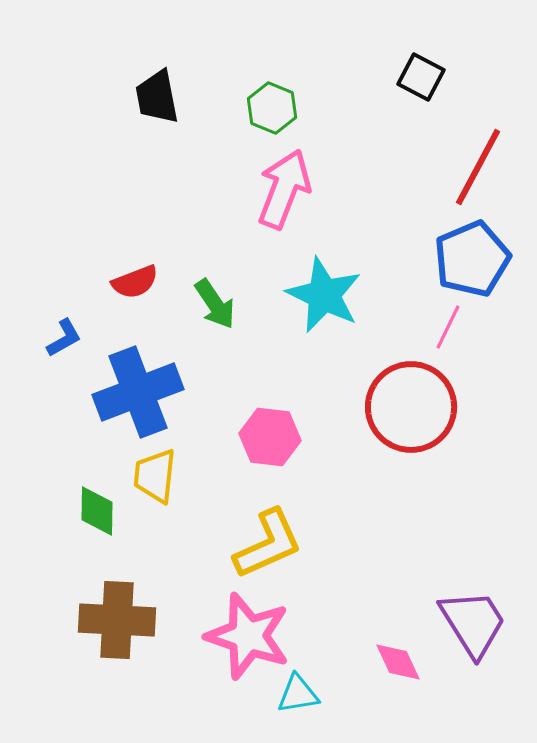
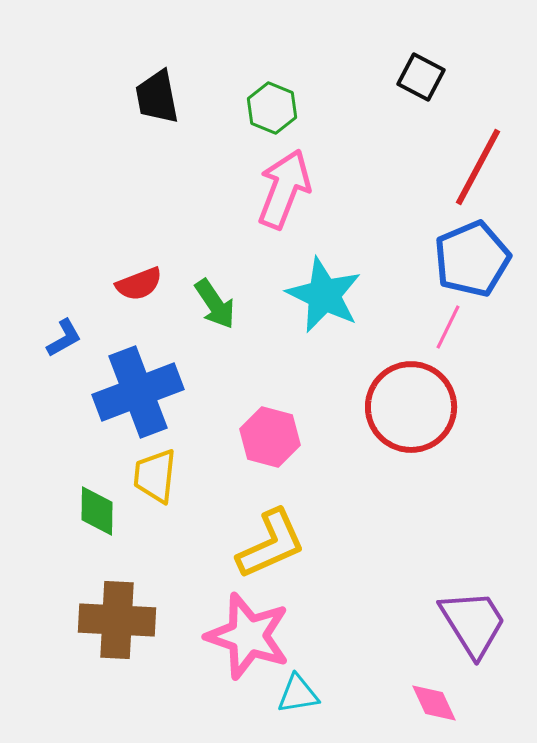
red semicircle: moved 4 px right, 2 px down
pink hexagon: rotated 8 degrees clockwise
yellow L-shape: moved 3 px right
pink diamond: moved 36 px right, 41 px down
